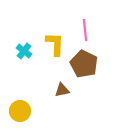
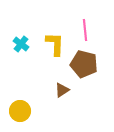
cyan cross: moved 3 px left, 7 px up
brown pentagon: rotated 12 degrees counterclockwise
brown triangle: rotated 21 degrees counterclockwise
